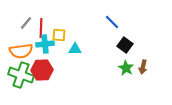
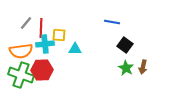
blue line: rotated 35 degrees counterclockwise
